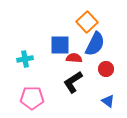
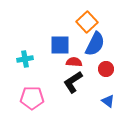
red semicircle: moved 4 px down
